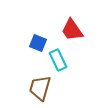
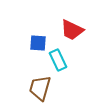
red trapezoid: rotated 30 degrees counterclockwise
blue square: rotated 18 degrees counterclockwise
